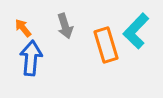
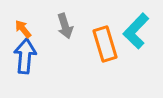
orange arrow: moved 1 px down
orange rectangle: moved 1 px left, 1 px up
blue arrow: moved 6 px left, 2 px up
